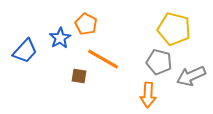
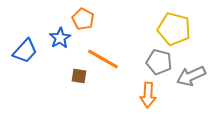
orange pentagon: moved 3 px left, 5 px up
